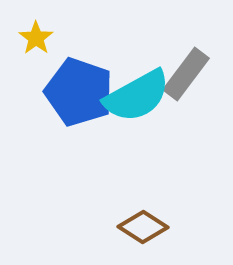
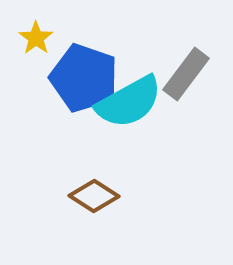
blue pentagon: moved 5 px right, 14 px up
cyan semicircle: moved 8 px left, 6 px down
brown diamond: moved 49 px left, 31 px up
